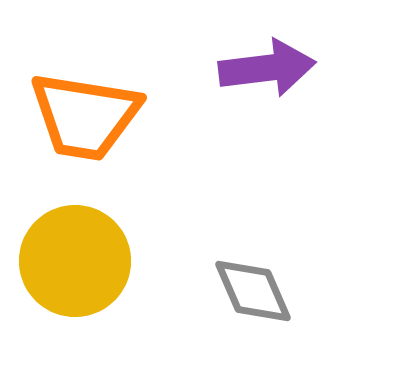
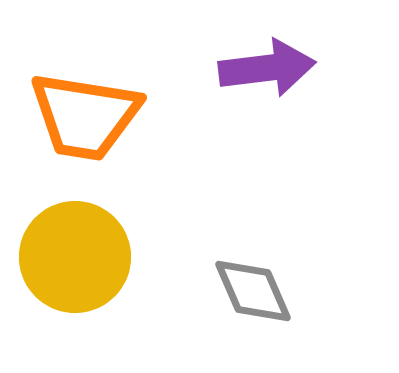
yellow circle: moved 4 px up
